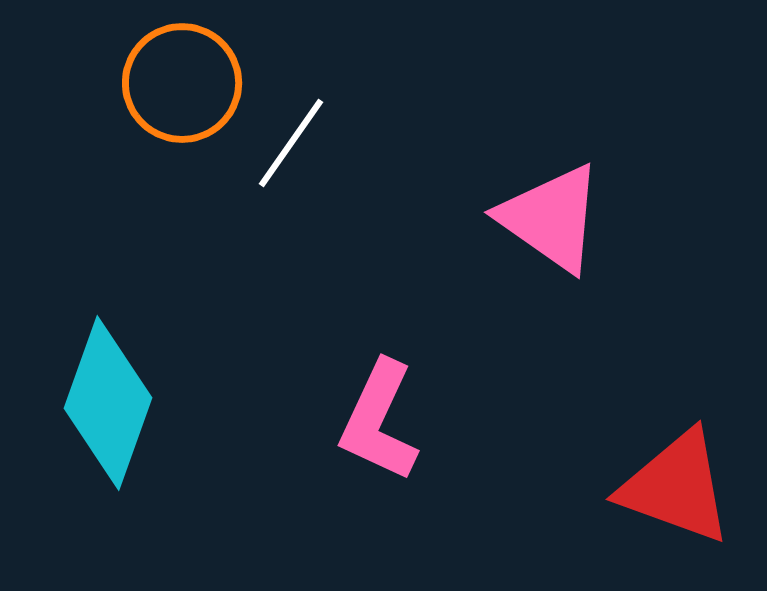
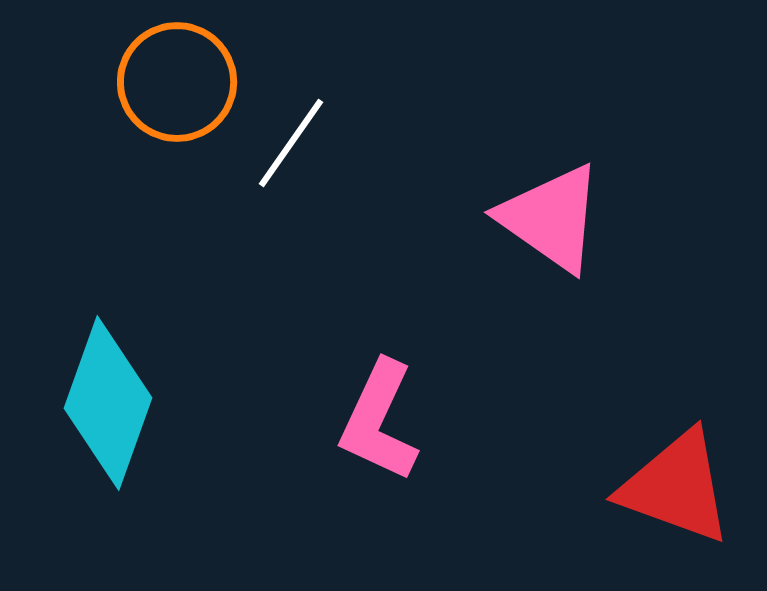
orange circle: moved 5 px left, 1 px up
